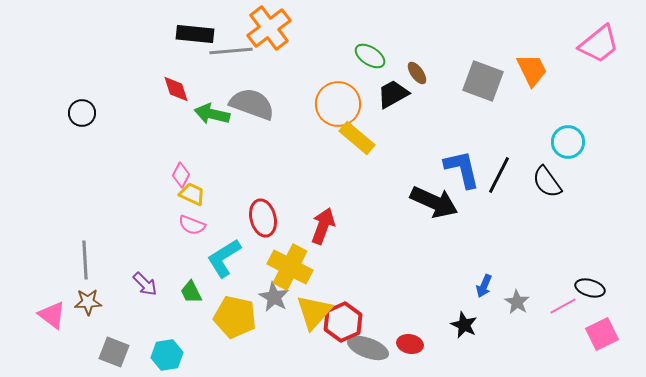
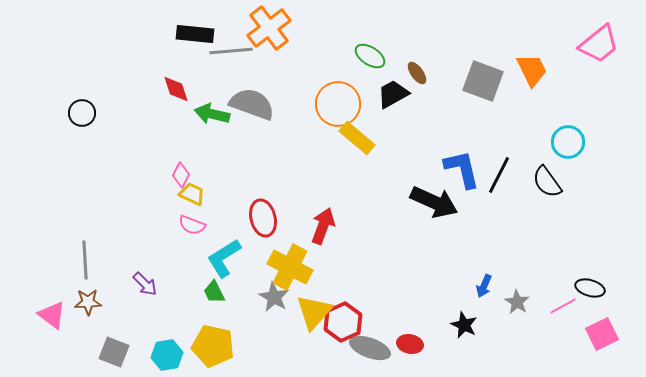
green trapezoid at (191, 292): moved 23 px right
yellow pentagon at (235, 317): moved 22 px left, 29 px down
gray ellipse at (368, 348): moved 2 px right
